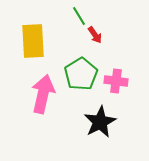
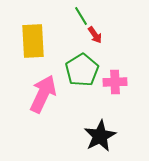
green line: moved 2 px right
green pentagon: moved 1 px right, 4 px up
pink cross: moved 1 px left, 1 px down; rotated 10 degrees counterclockwise
pink arrow: rotated 12 degrees clockwise
black star: moved 14 px down
